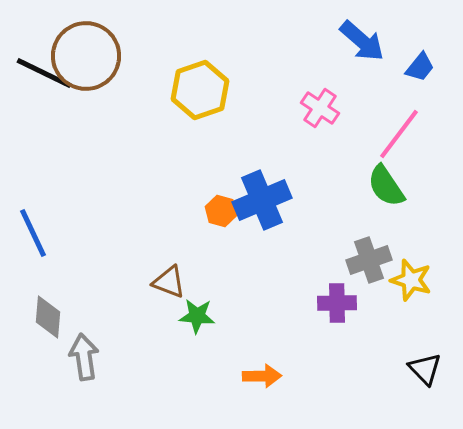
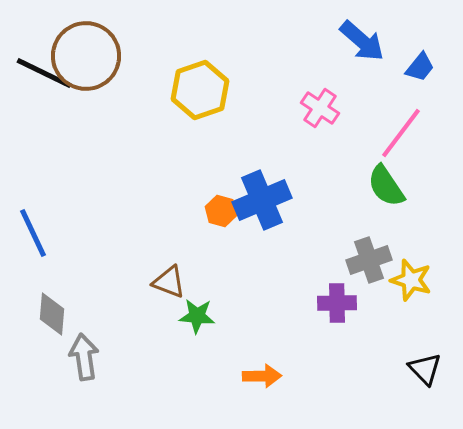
pink line: moved 2 px right, 1 px up
gray diamond: moved 4 px right, 3 px up
